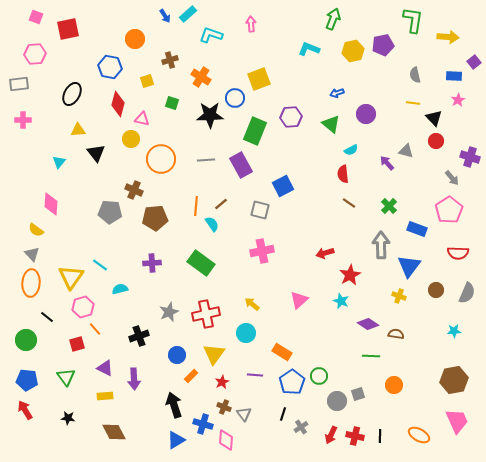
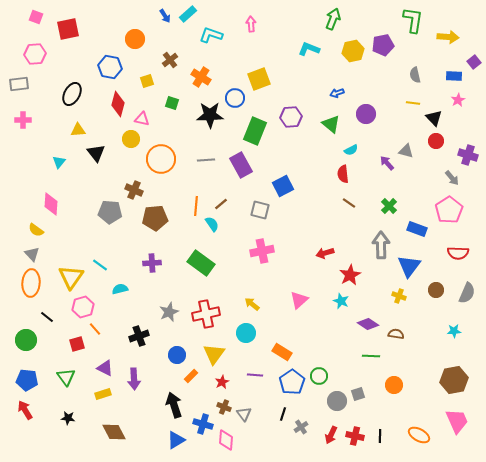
brown cross at (170, 60): rotated 21 degrees counterclockwise
purple cross at (470, 157): moved 2 px left, 2 px up
yellow rectangle at (105, 396): moved 2 px left, 2 px up; rotated 14 degrees counterclockwise
